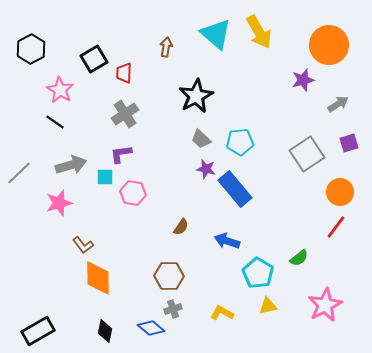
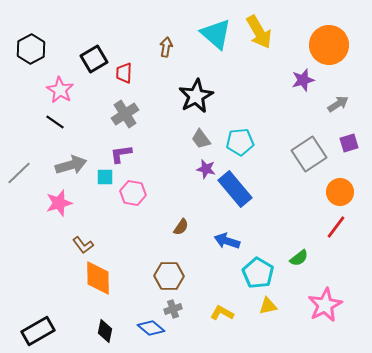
gray trapezoid at (201, 139): rotated 10 degrees clockwise
gray square at (307, 154): moved 2 px right
